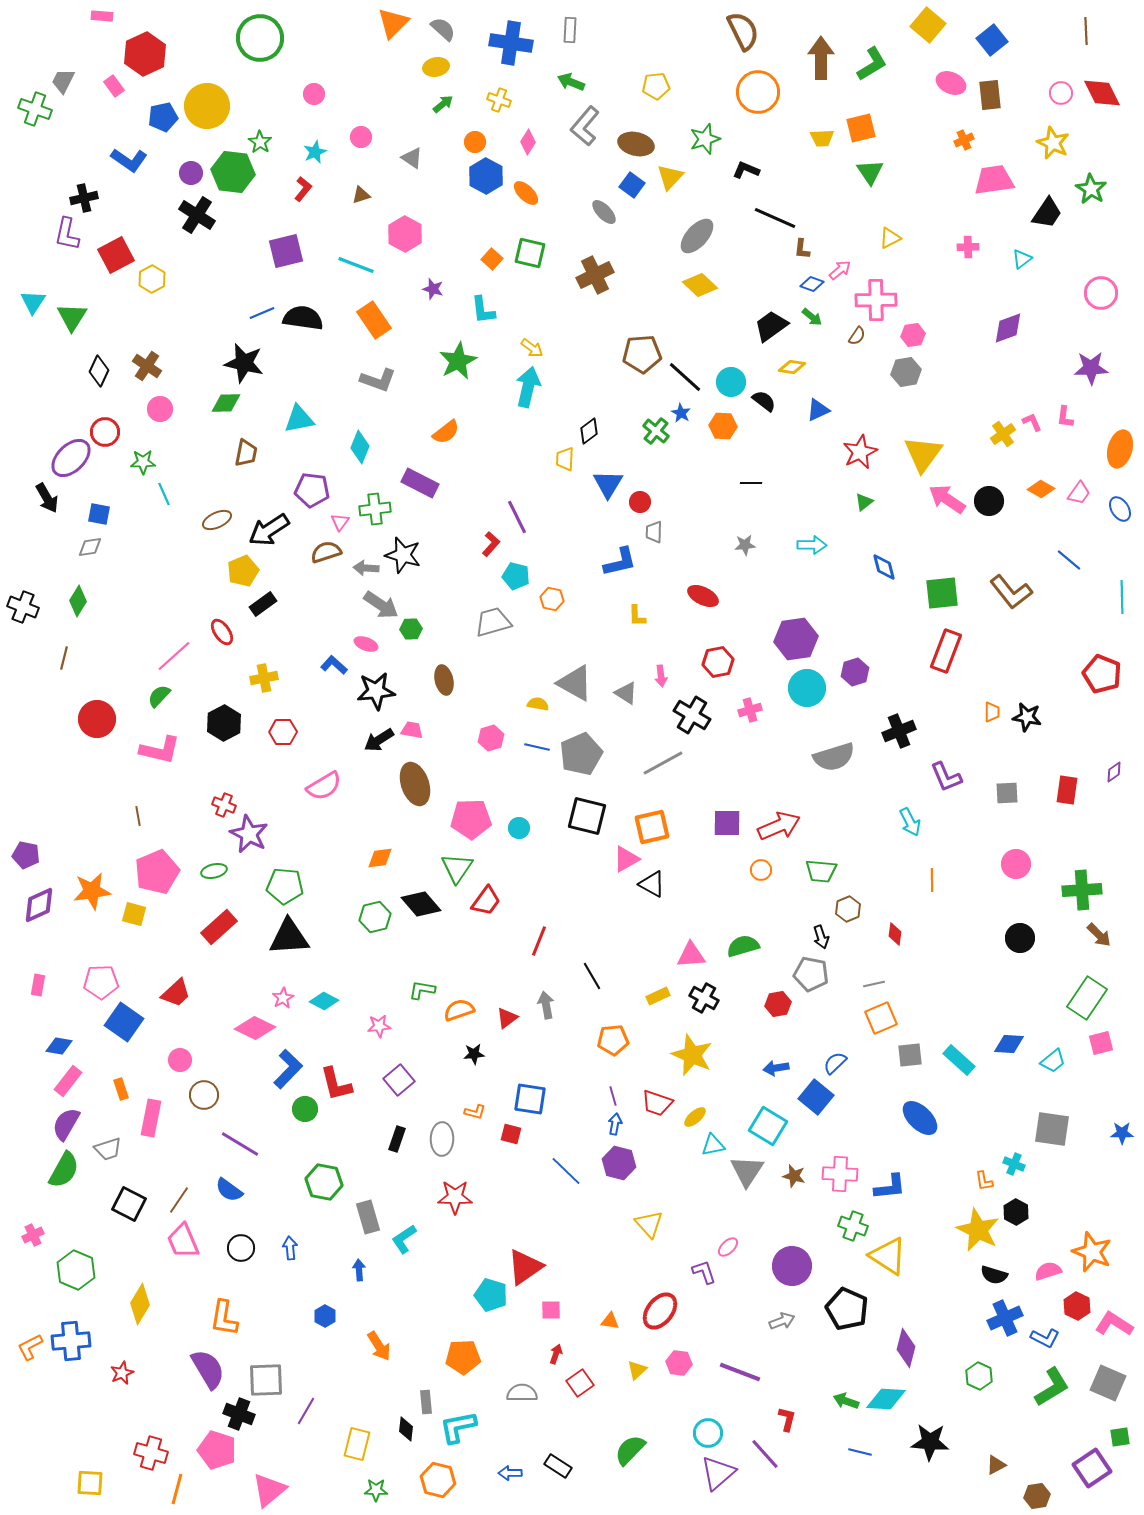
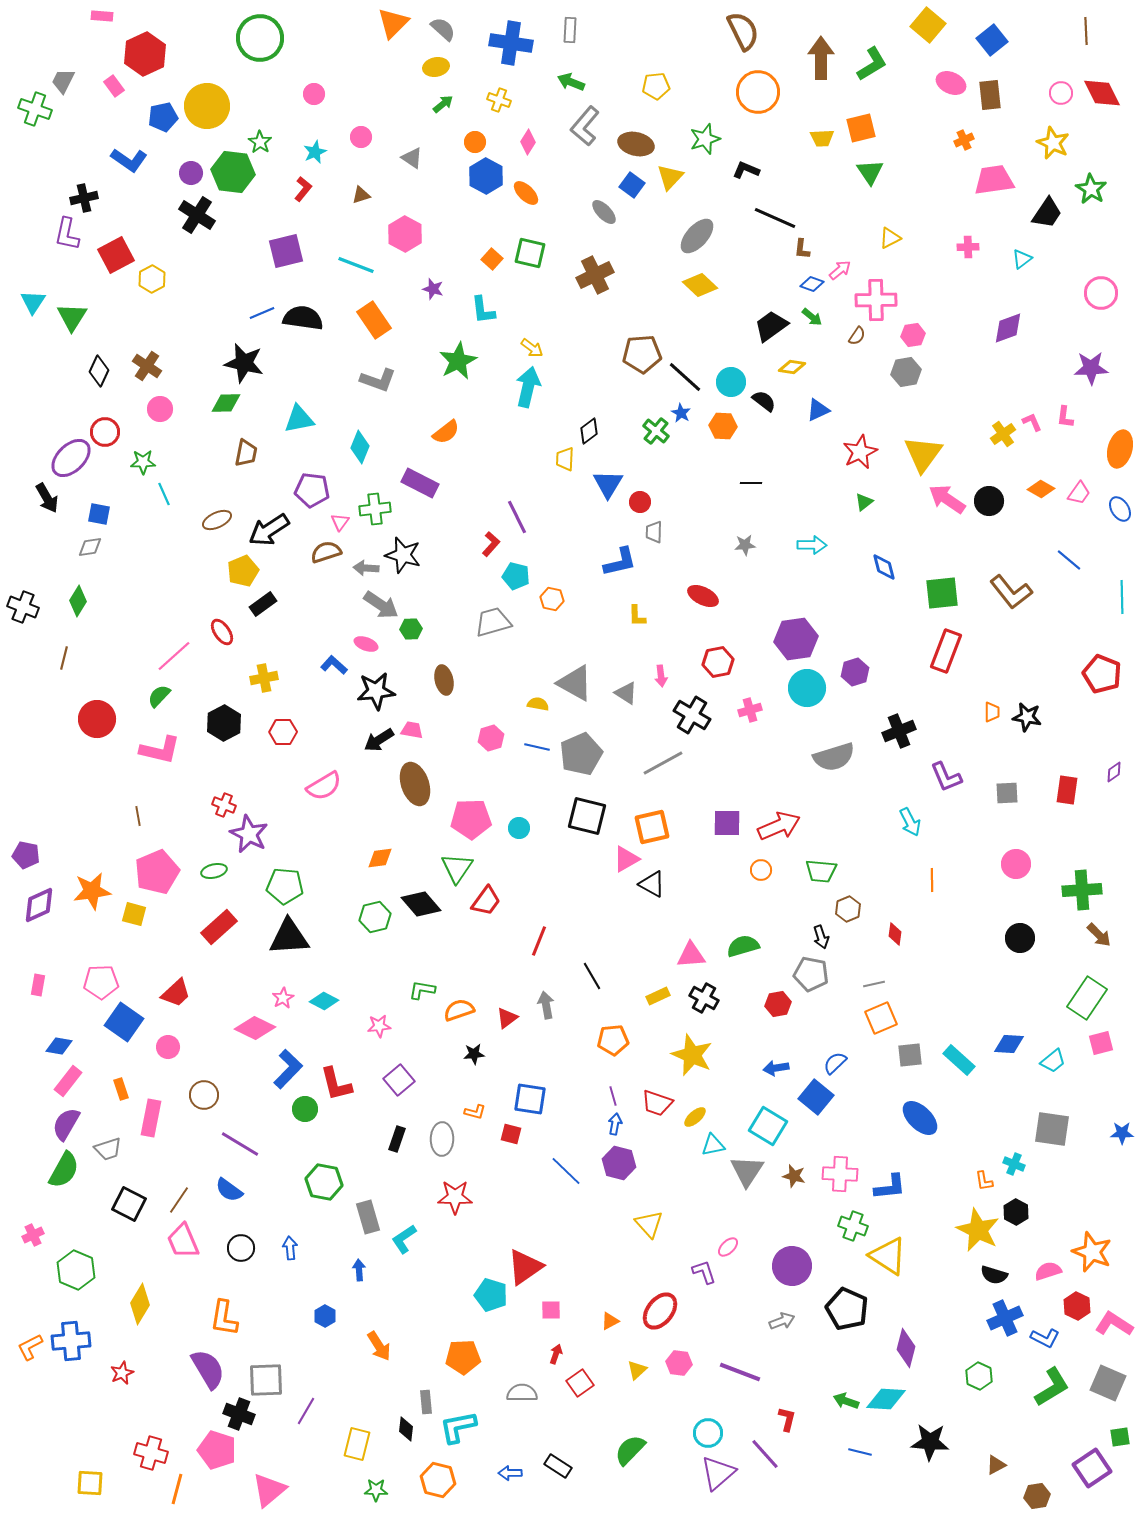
pink circle at (180, 1060): moved 12 px left, 13 px up
orange triangle at (610, 1321): rotated 36 degrees counterclockwise
